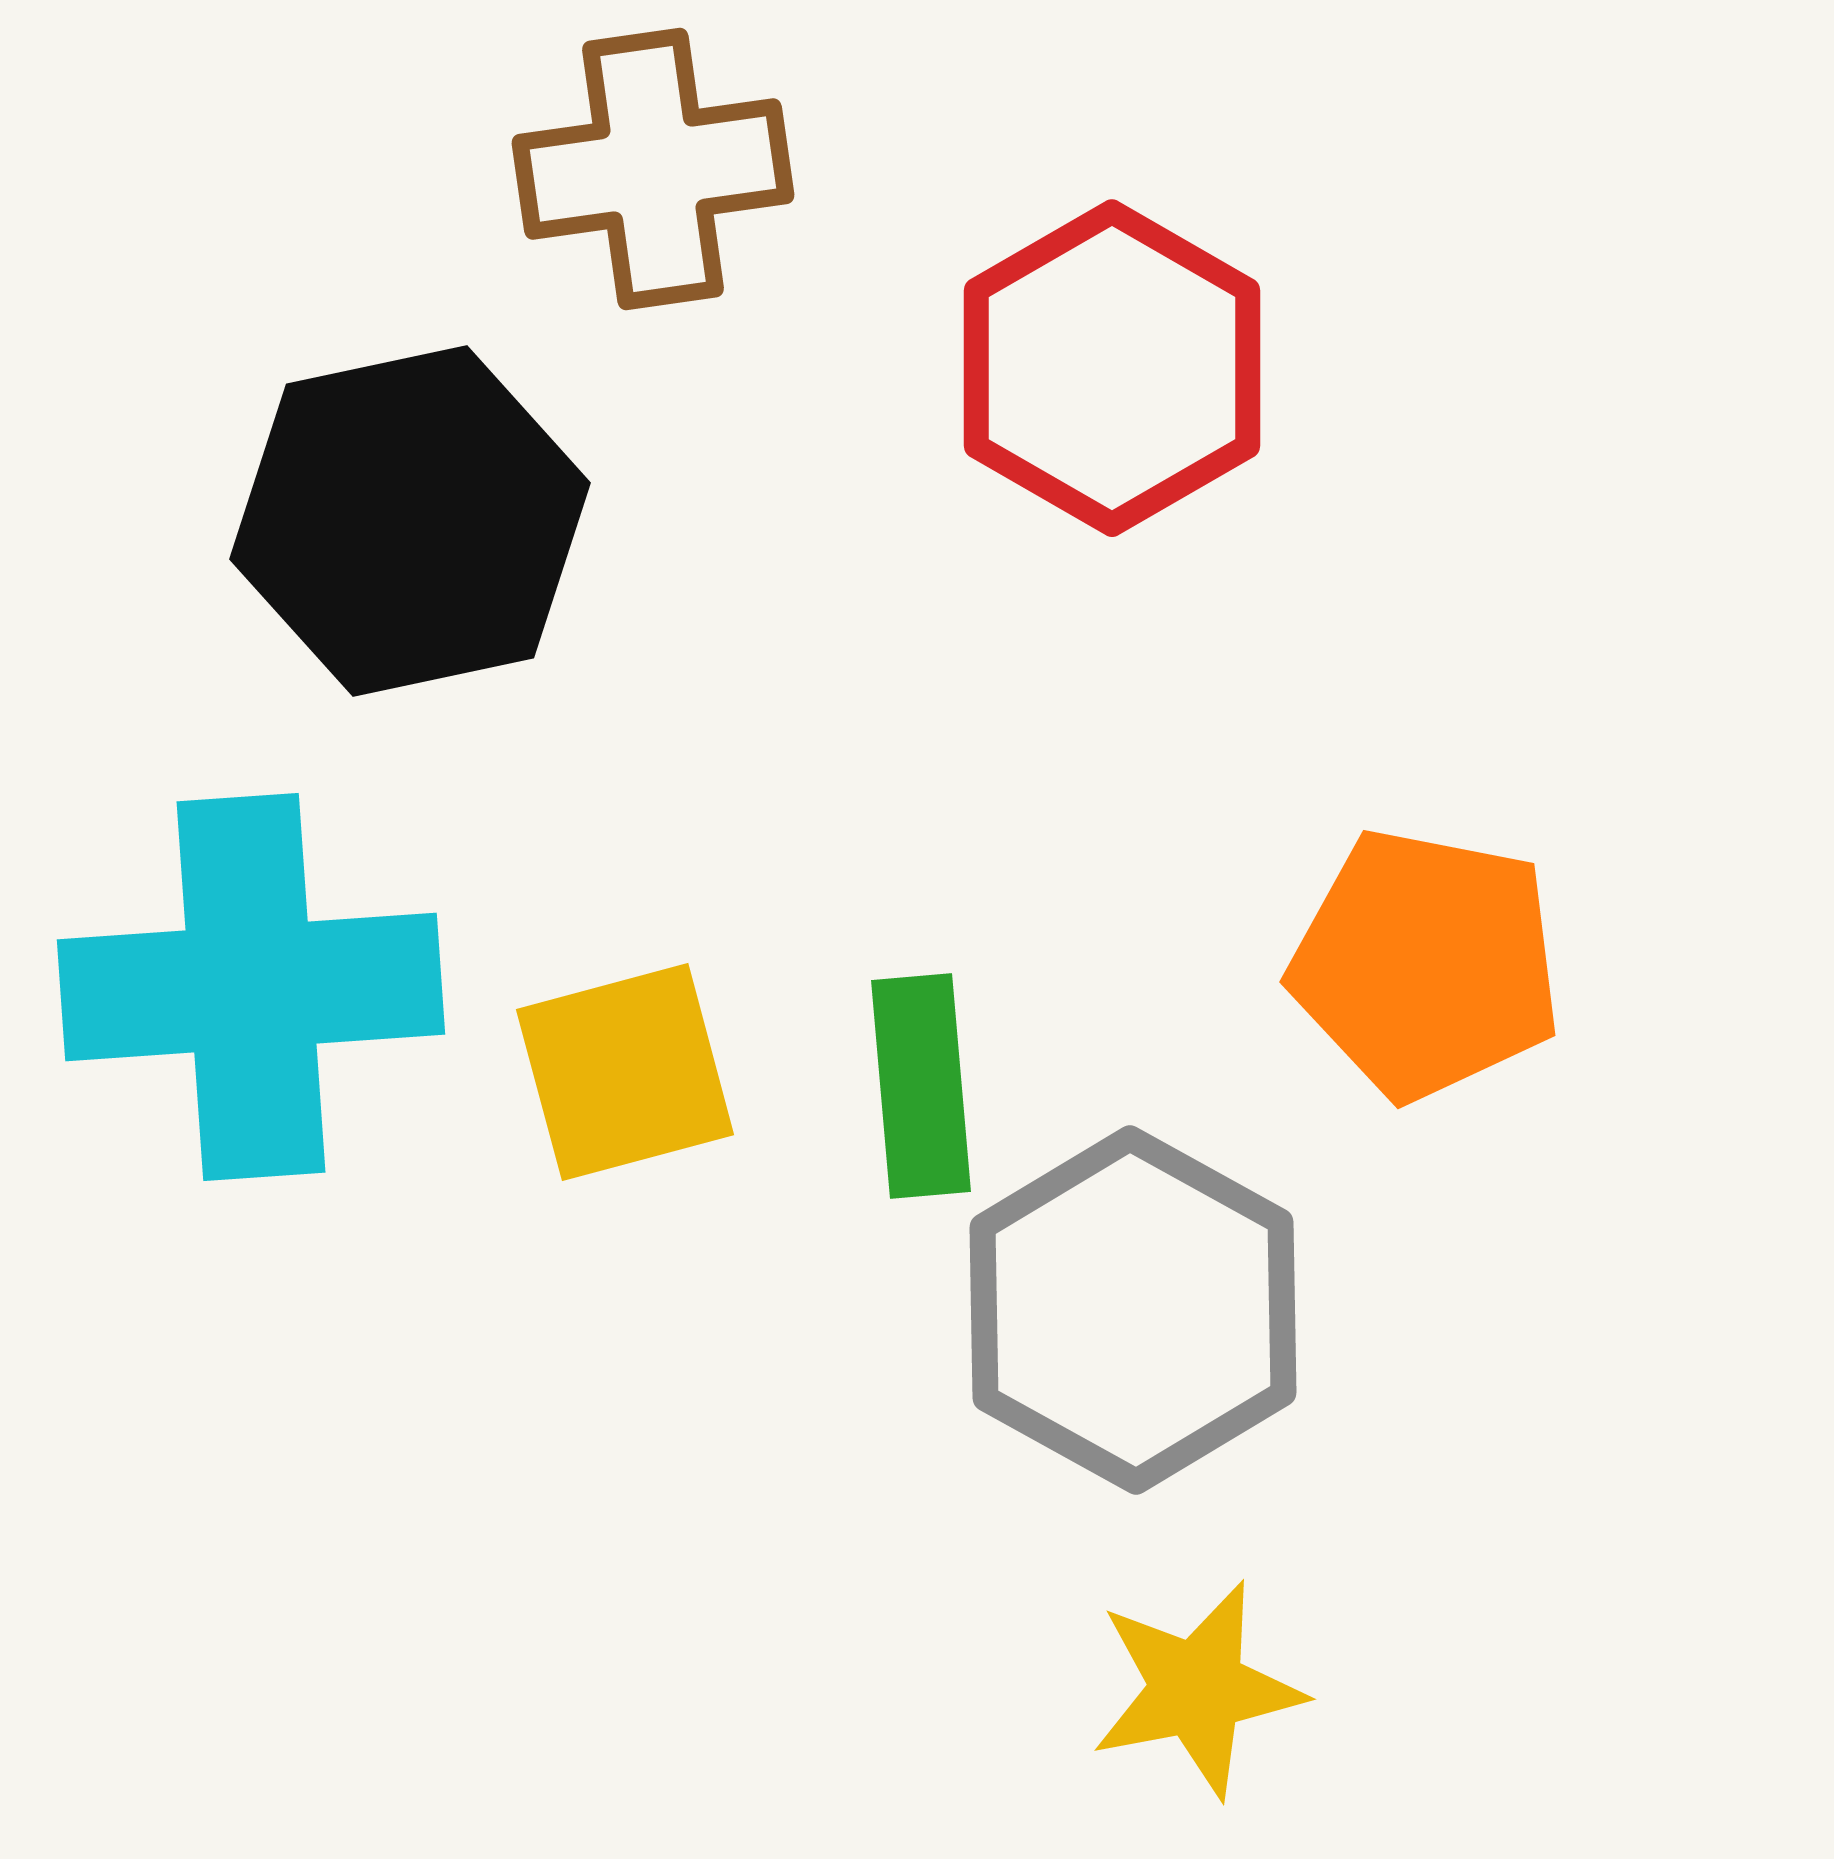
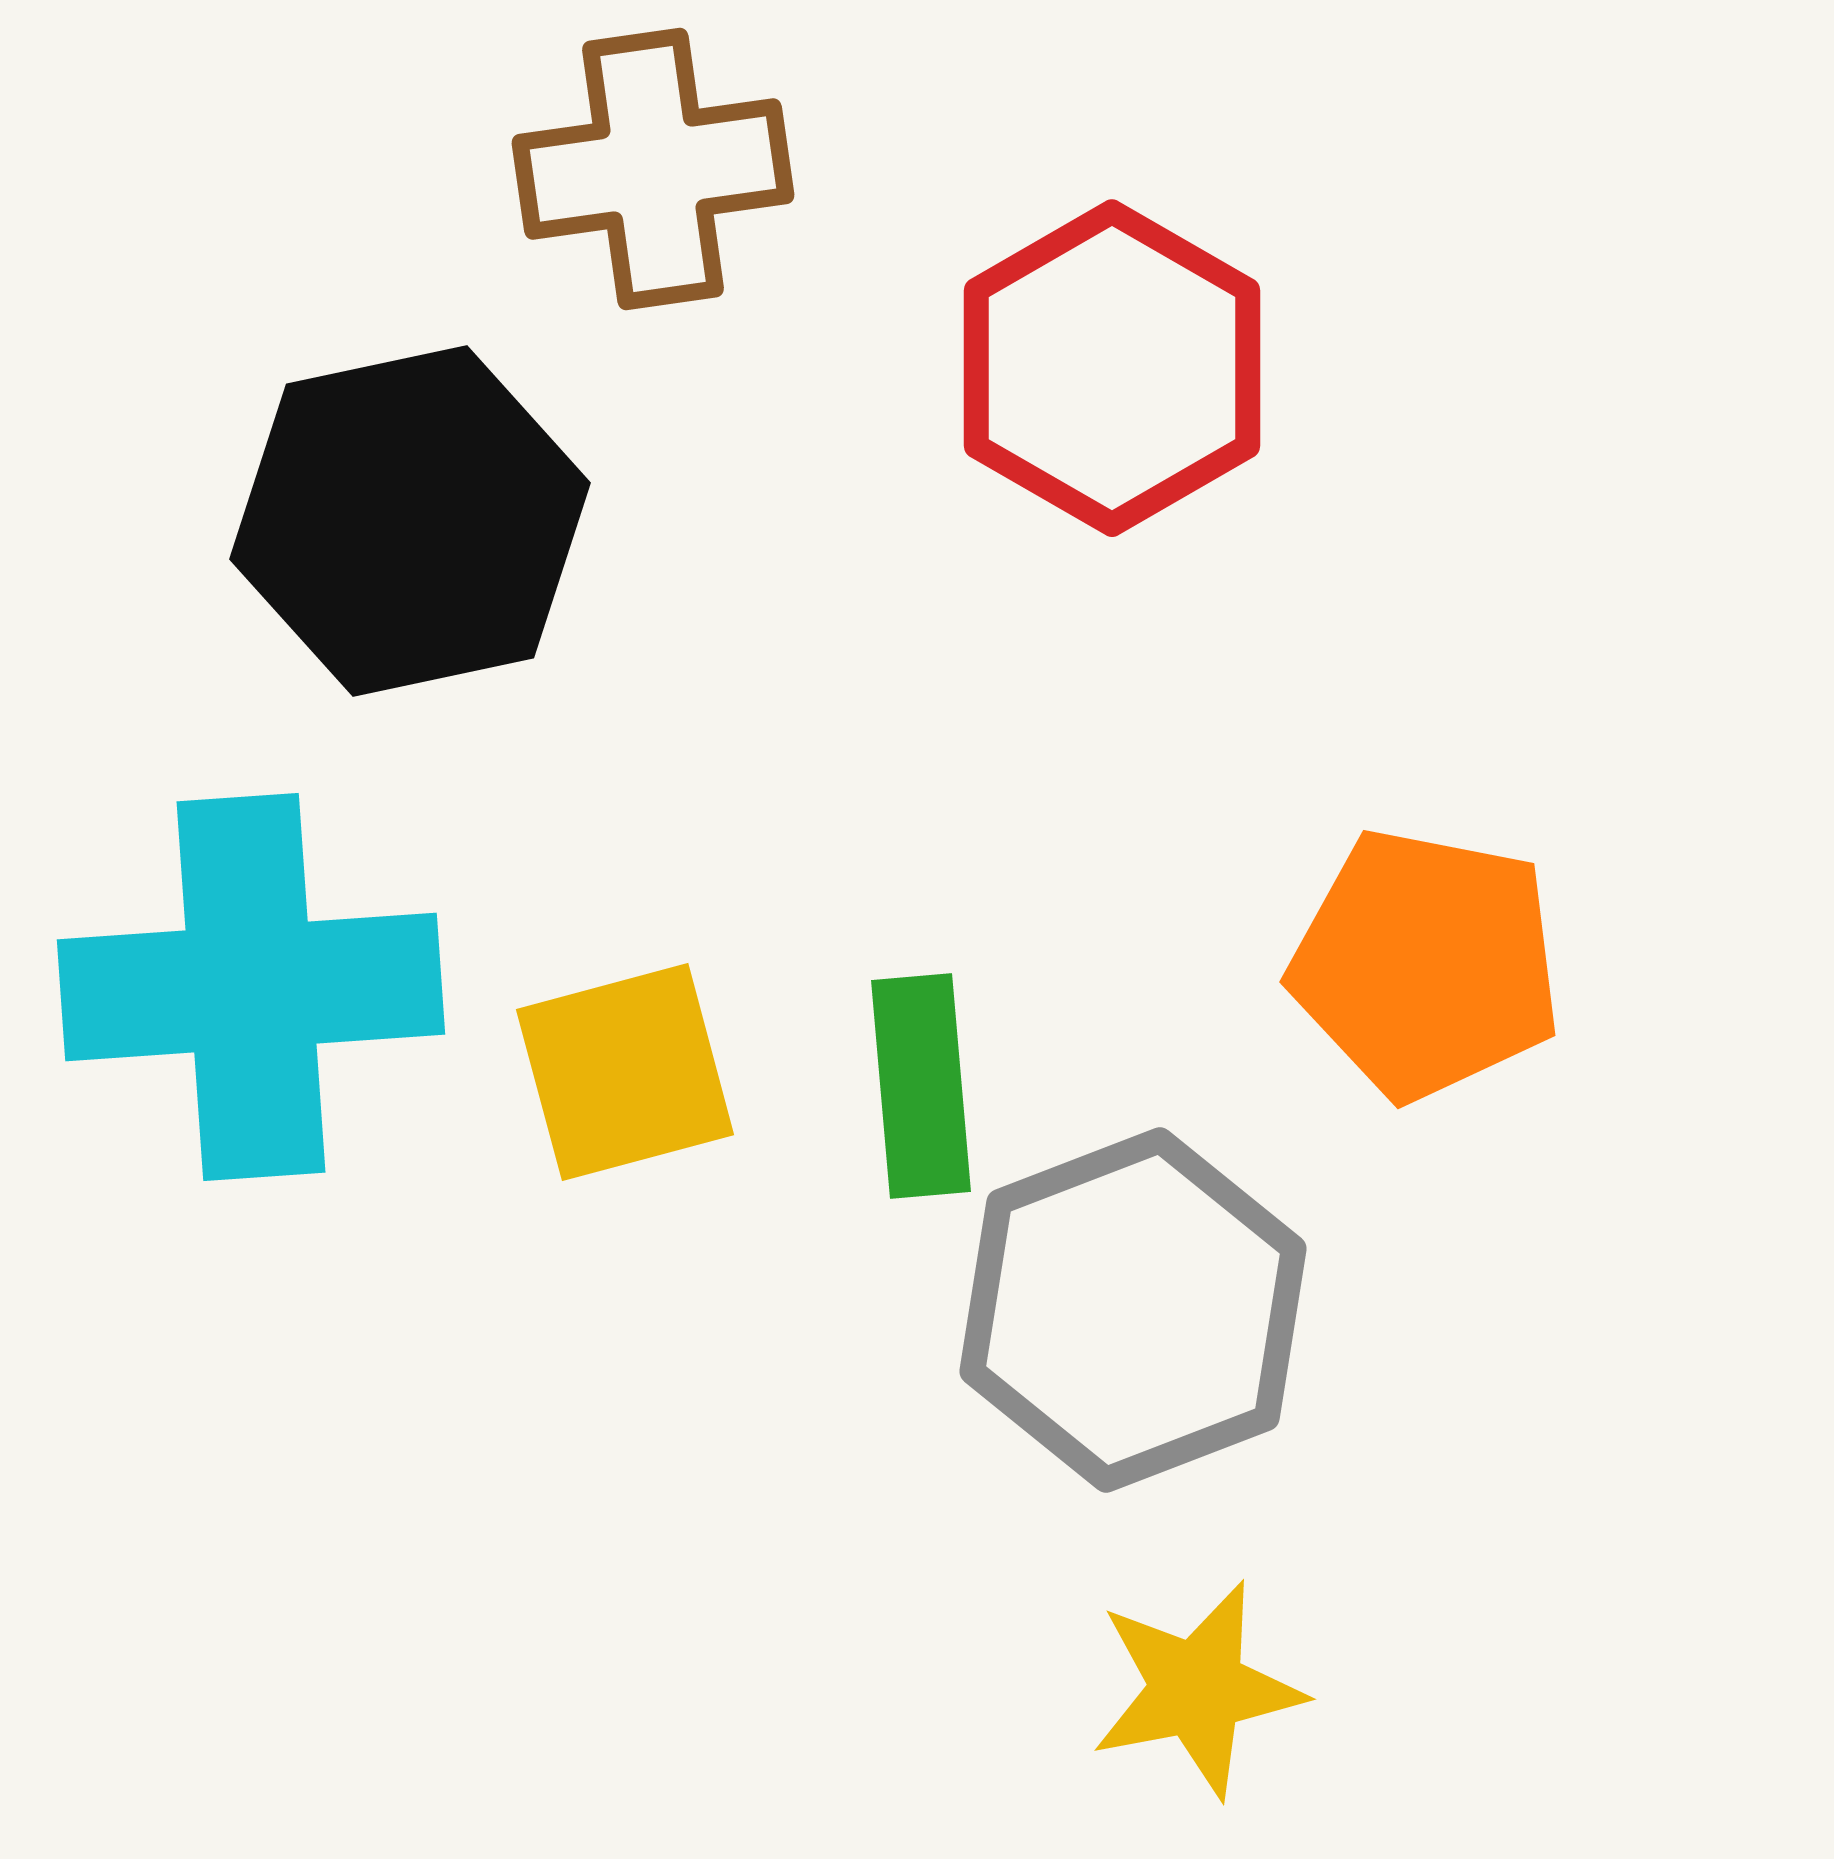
gray hexagon: rotated 10 degrees clockwise
